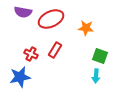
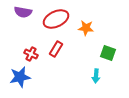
red ellipse: moved 5 px right
red rectangle: moved 1 px right, 1 px up
green square: moved 8 px right, 3 px up
